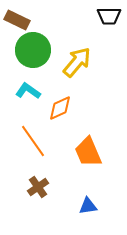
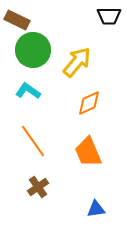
orange diamond: moved 29 px right, 5 px up
blue triangle: moved 8 px right, 3 px down
